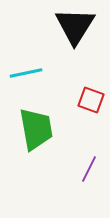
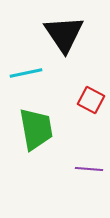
black triangle: moved 11 px left, 8 px down; rotated 6 degrees counterclockwise
red square: rotated 8 degrees clockwise
purple line: rotated 68 degrees clockwise
